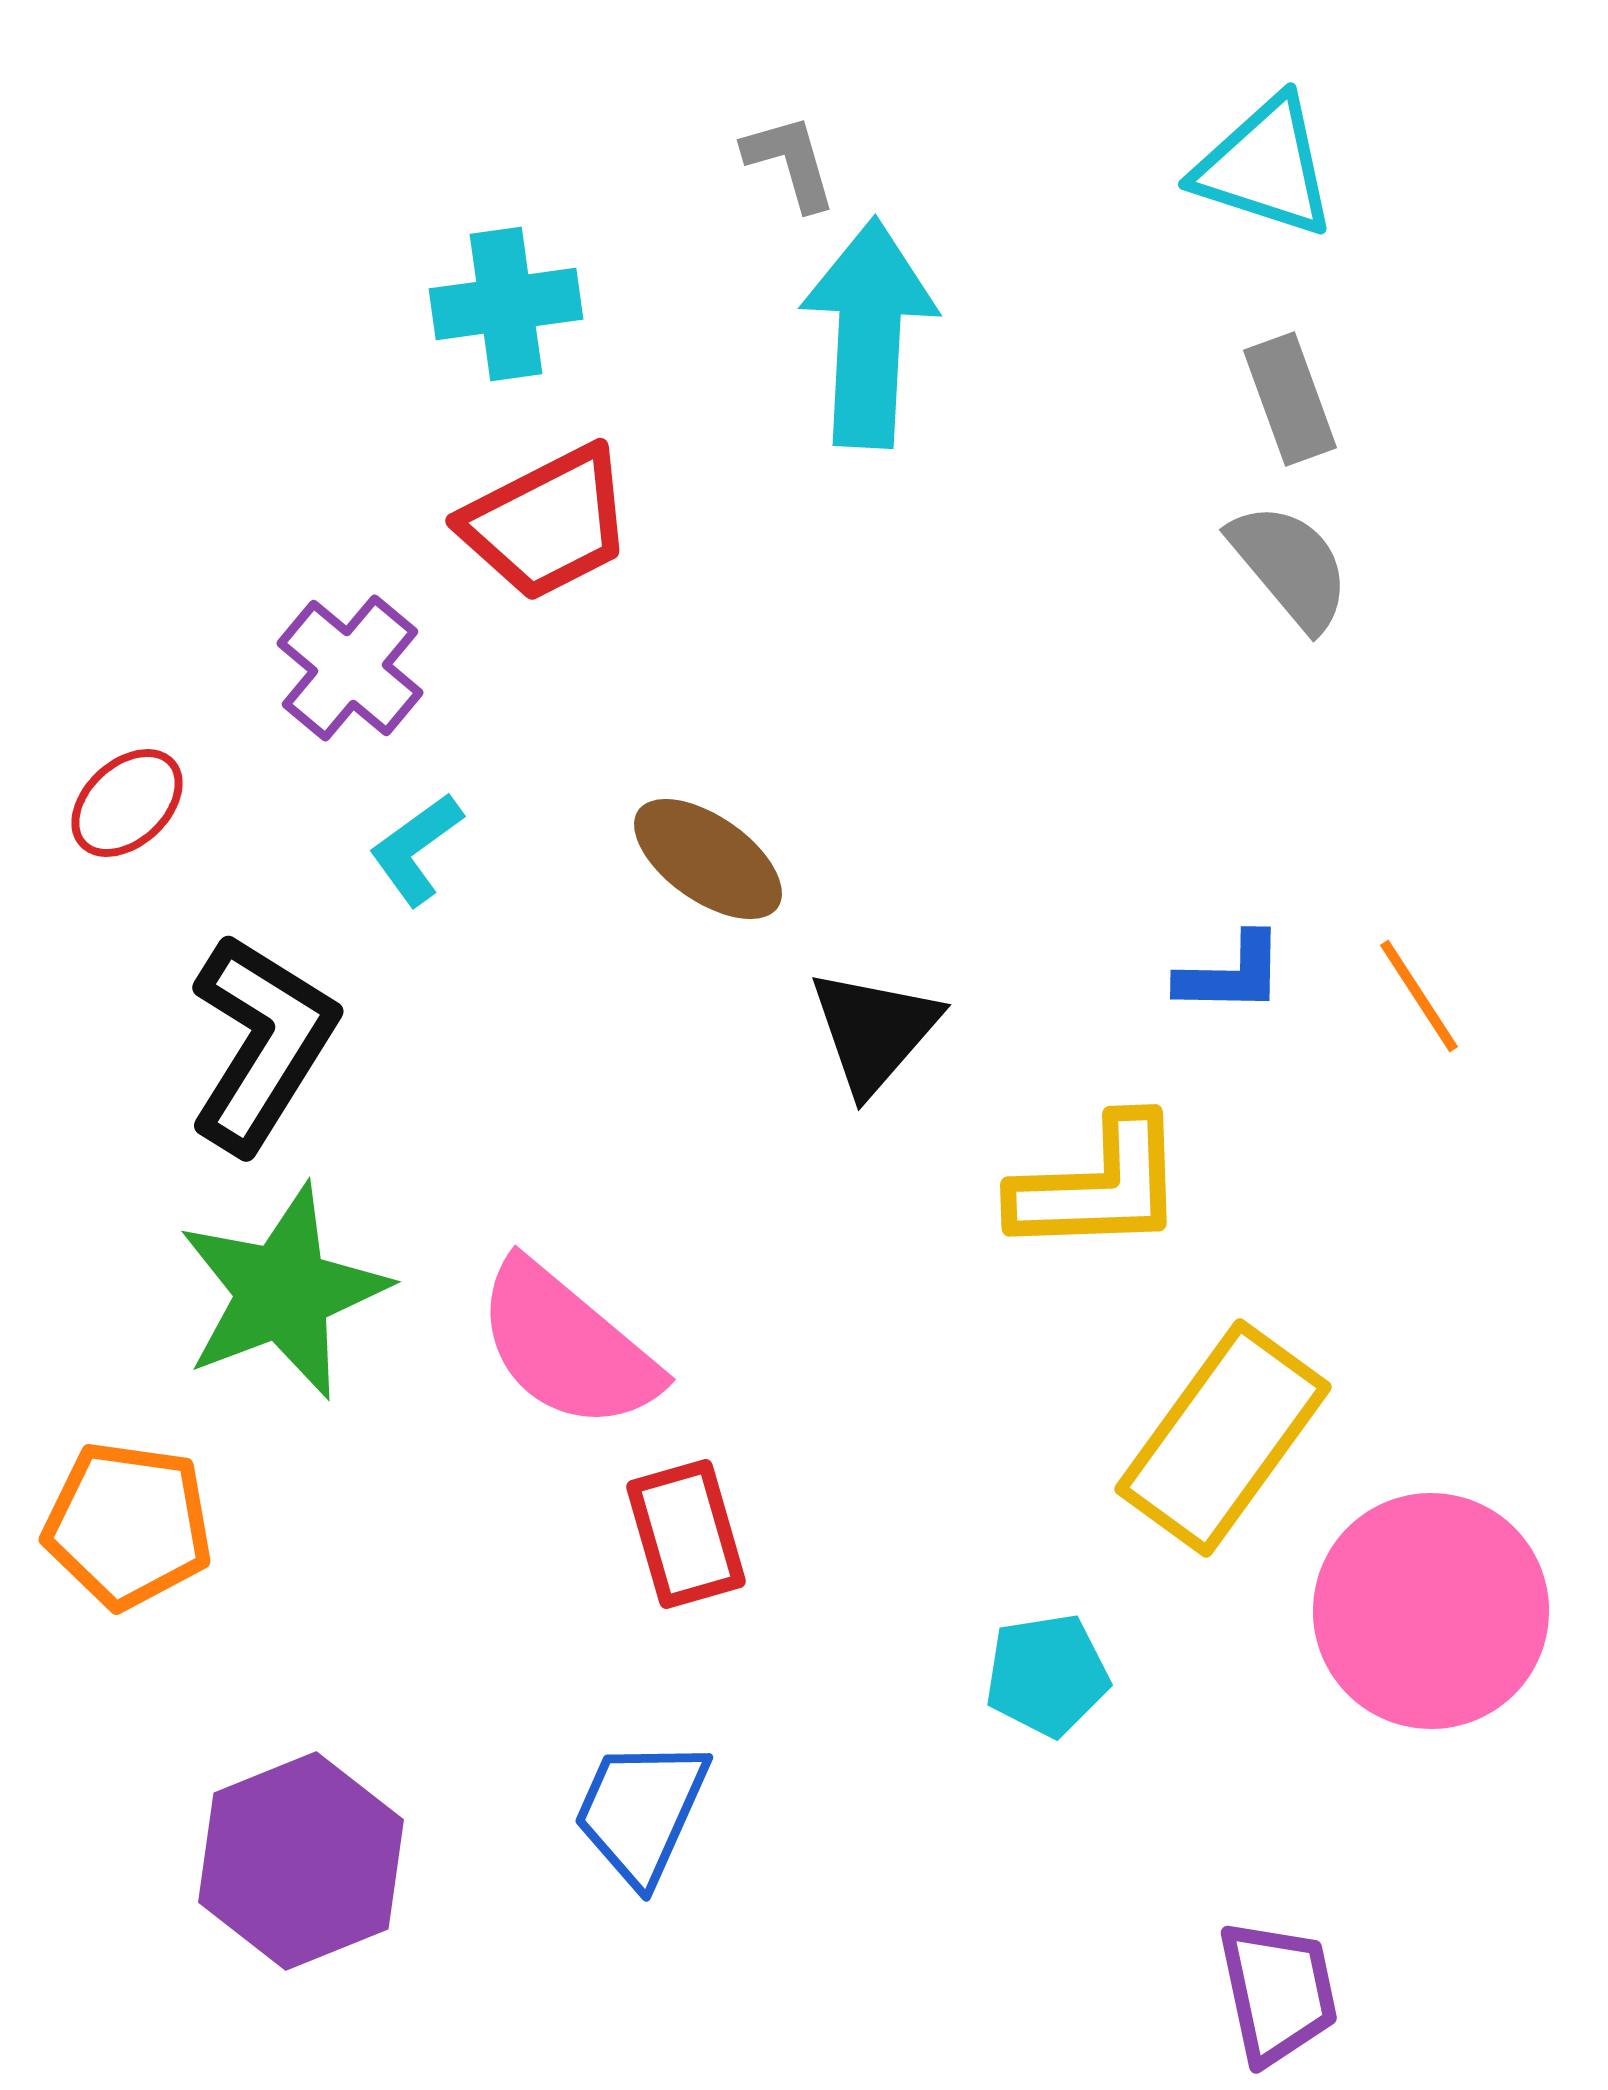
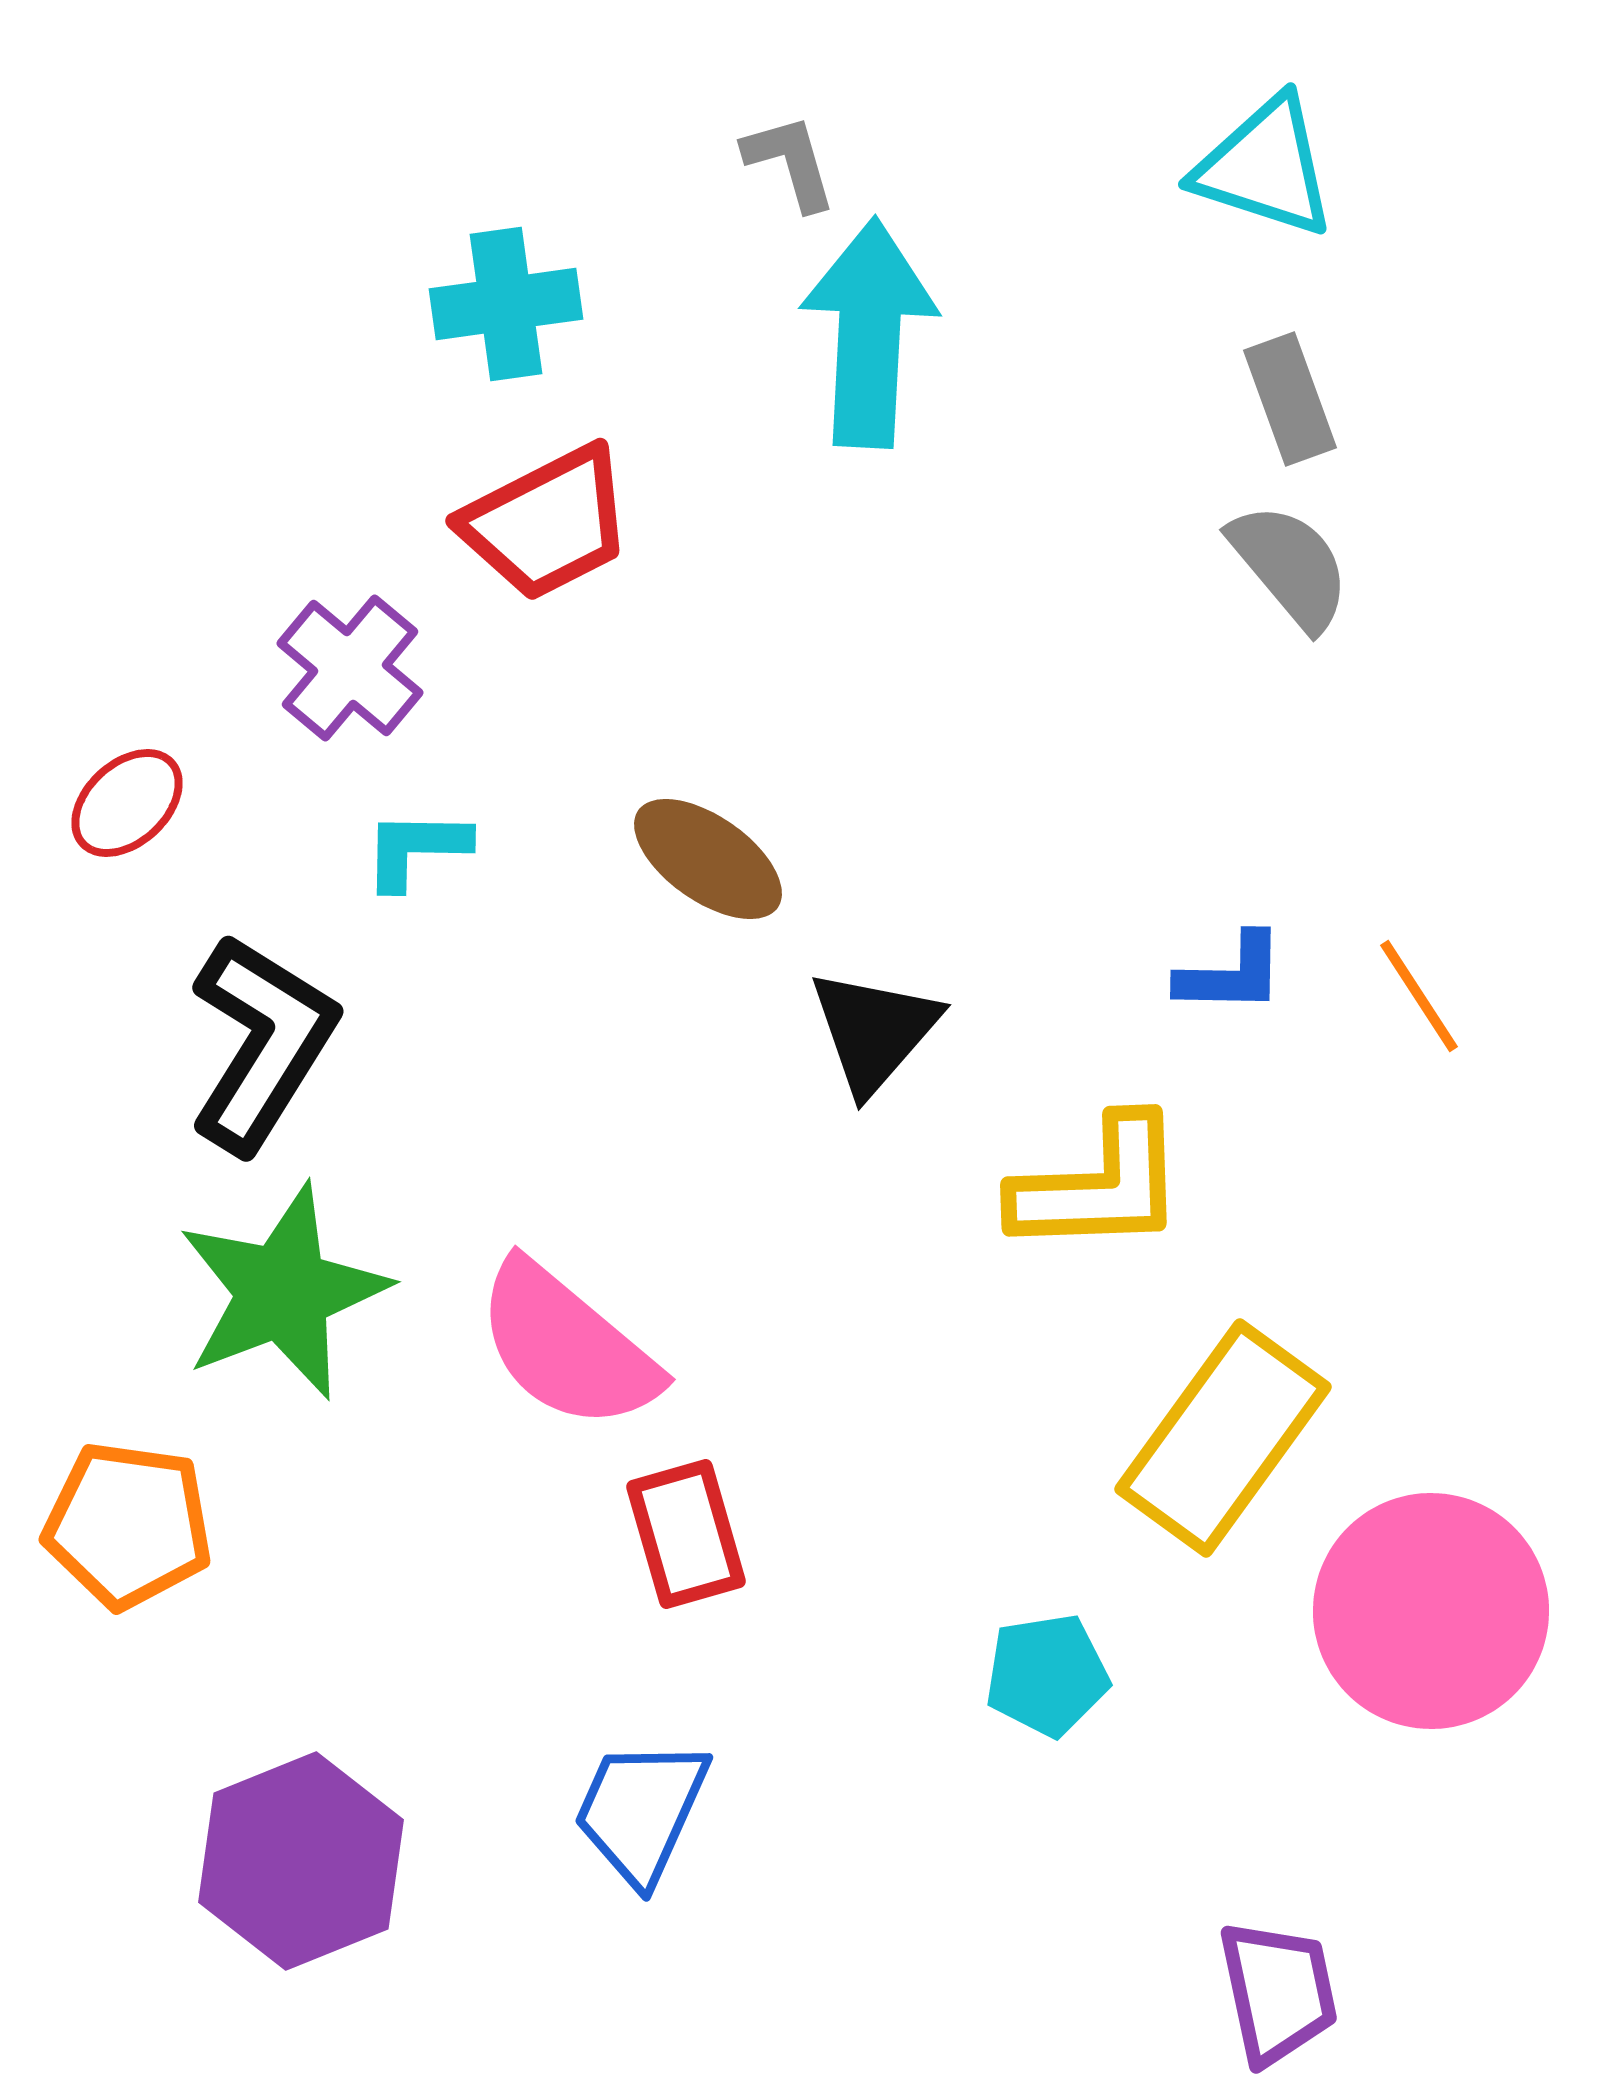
cyan L-shape: rotated 37 degrees clockwise
